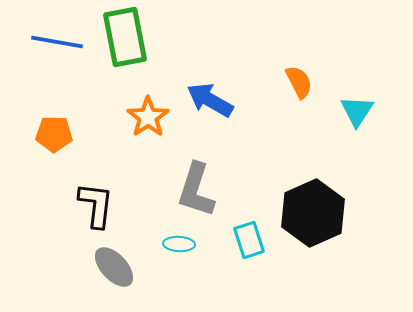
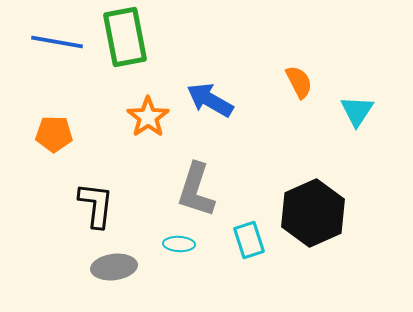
gray ellipse: rotated 54 degrees counterclockwise
